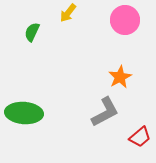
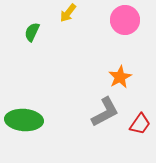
green ellipse: moved 7 px down
red trapezoid: moved 13 px up; rotated 15 degrees counterclockwise
